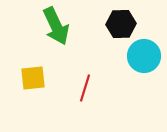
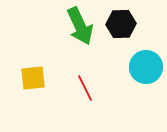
green arrow: moved 24 px right
cyan circle: moved 2 px right, 11 px down
red line: rotated 44 degrees counterclockwise
